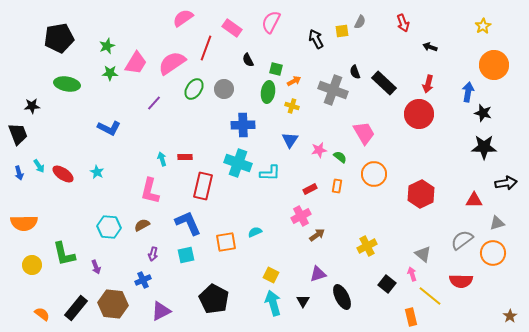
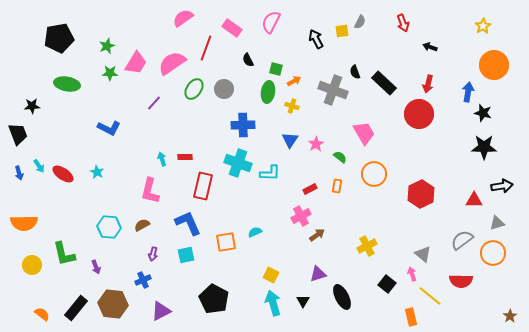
pink star at (319, 150): moved 3 px left, 6 px up; rotated 21 degrees counterclockwise
black arrow at (506, 183): moved 4 px left, 3 px down
